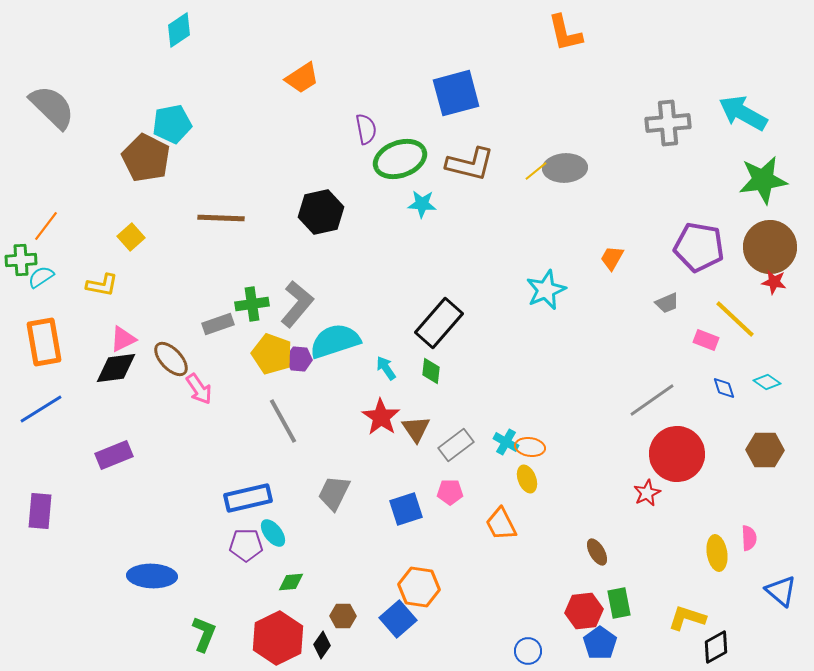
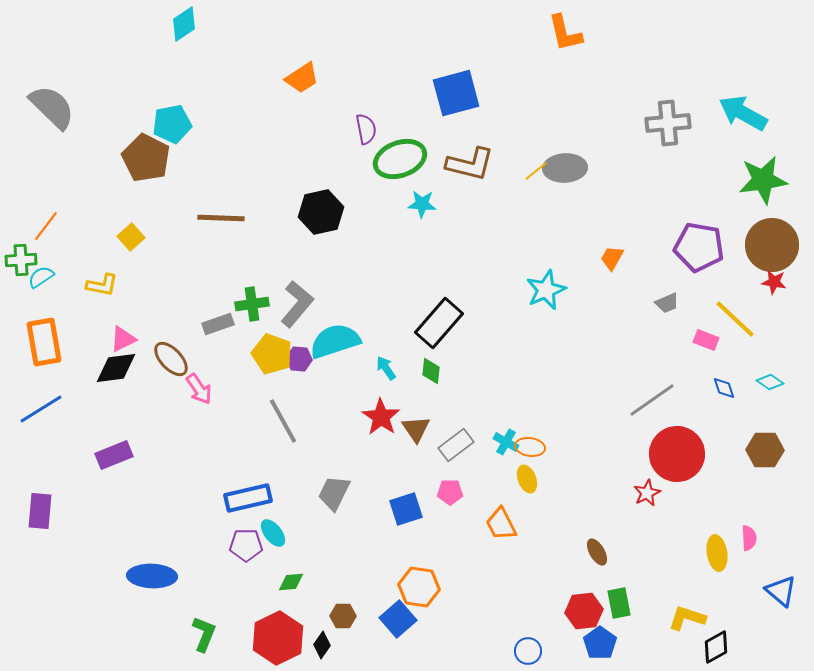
cyan diamond at (179, 30): moved 5 px right, 6 px up
brown circle at (770, 247): moved 2 px right, 2 px up
cyan diamond at (767, 382): moved 3 px right
